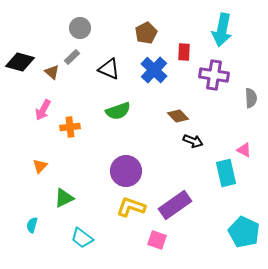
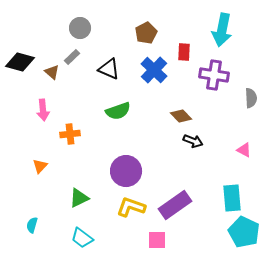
pink arrow: rotated 35 degrees counterclockwise
brown diamond: moved 3 px right
orange cross: moved 7 px down
cyan rectangle: moved 6 px right, 25 px down; rotated 8 degrees clockwise
green triangle: moved 15 px right
pink square: rotated 18 degrees counterclockwise
